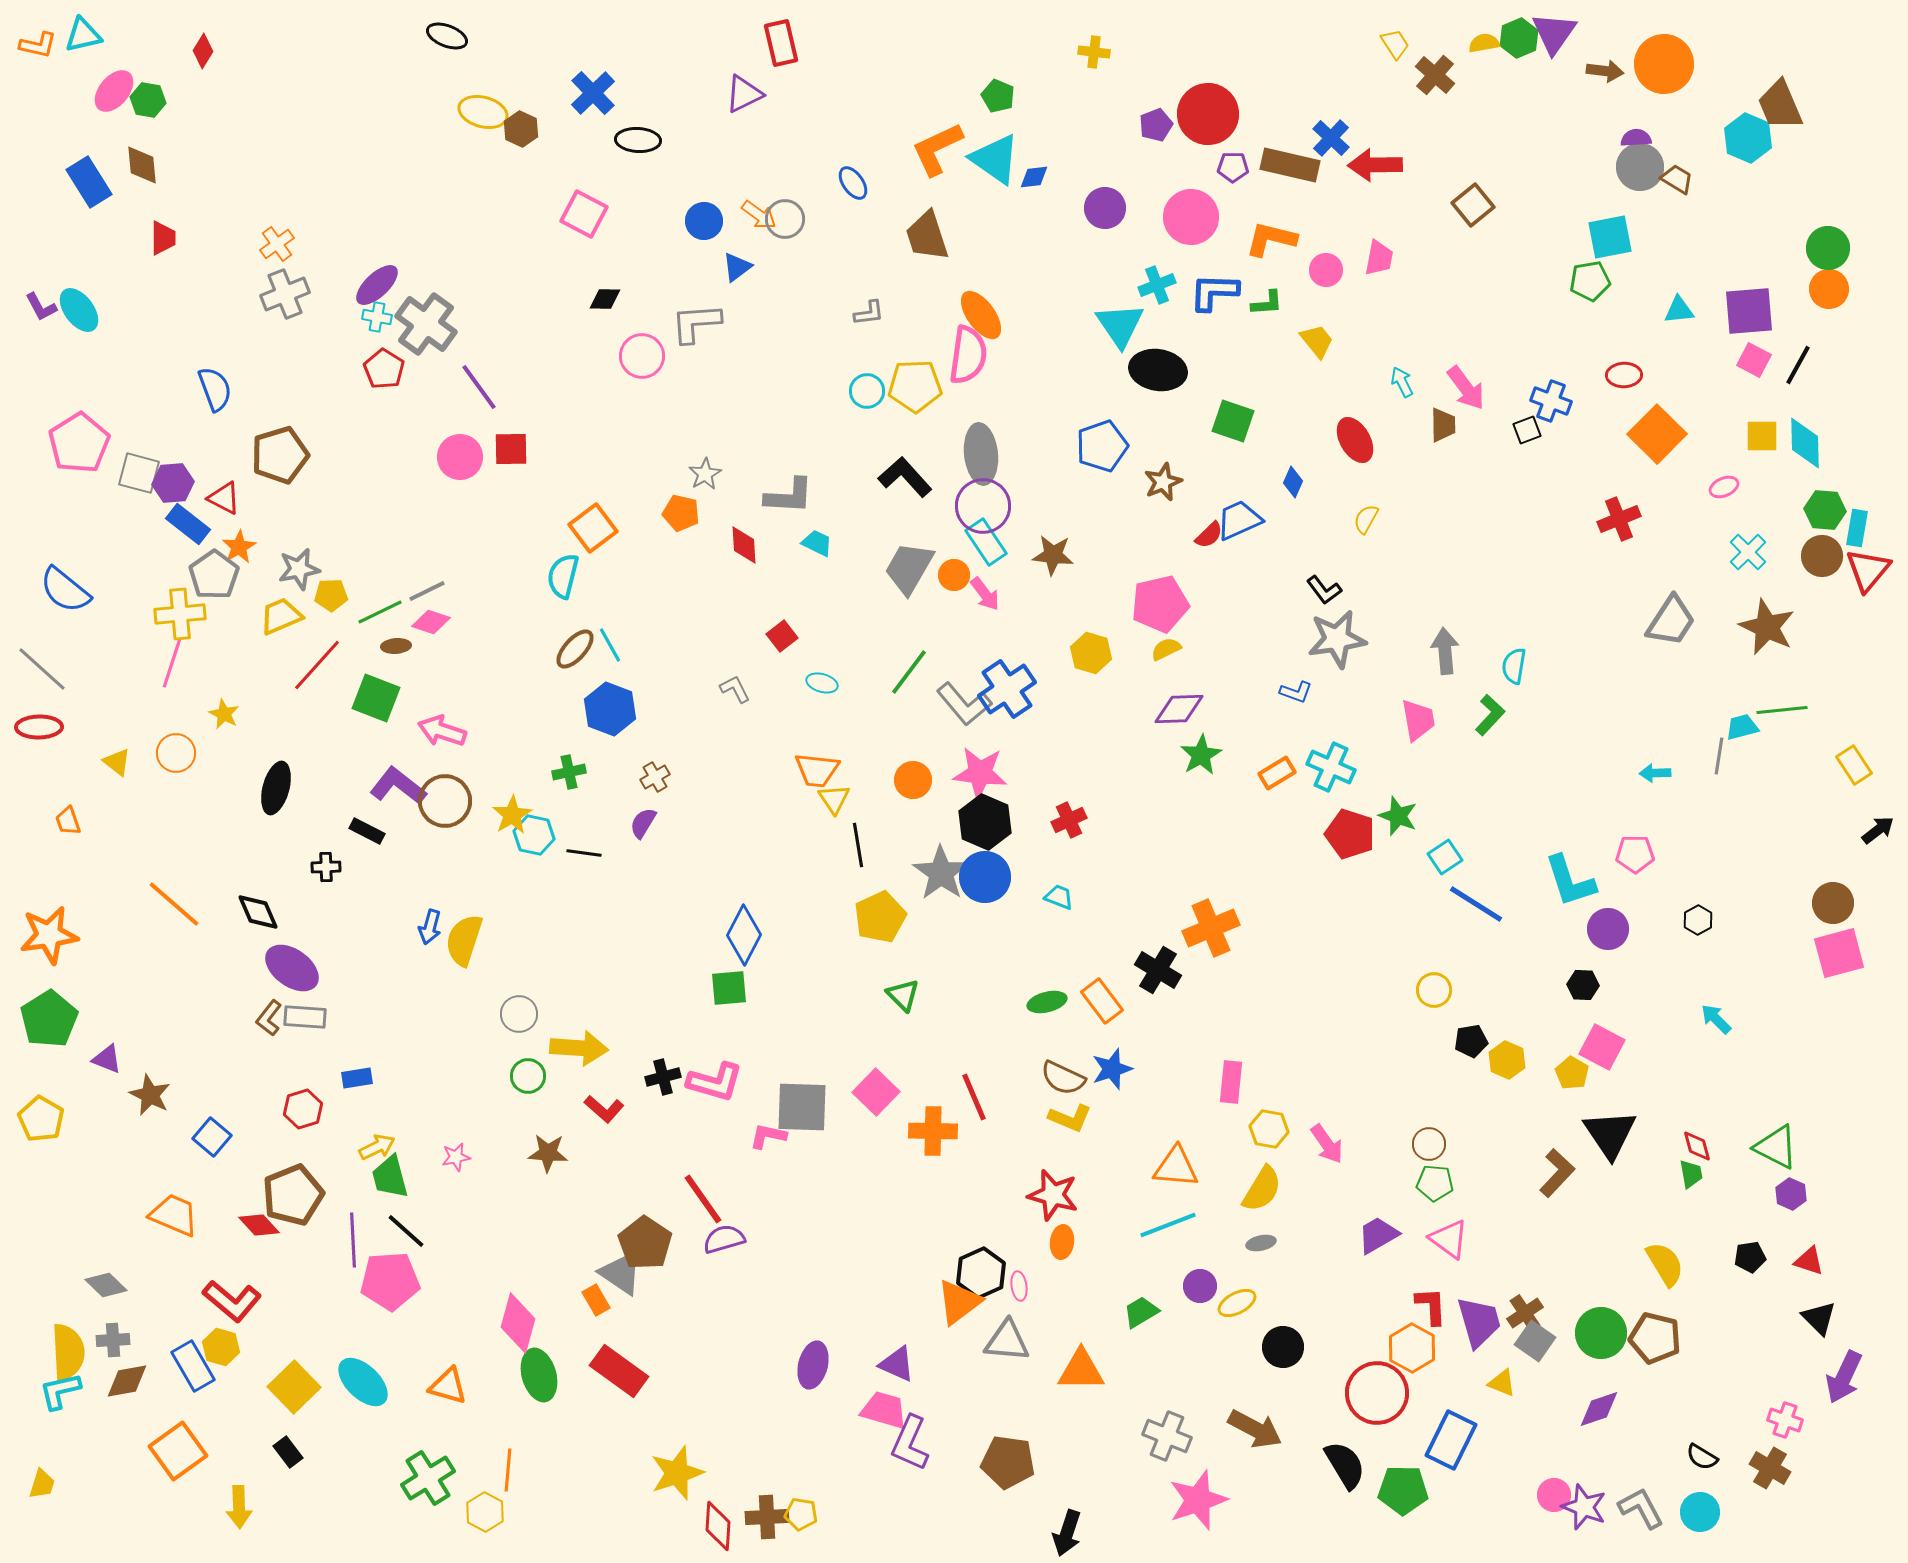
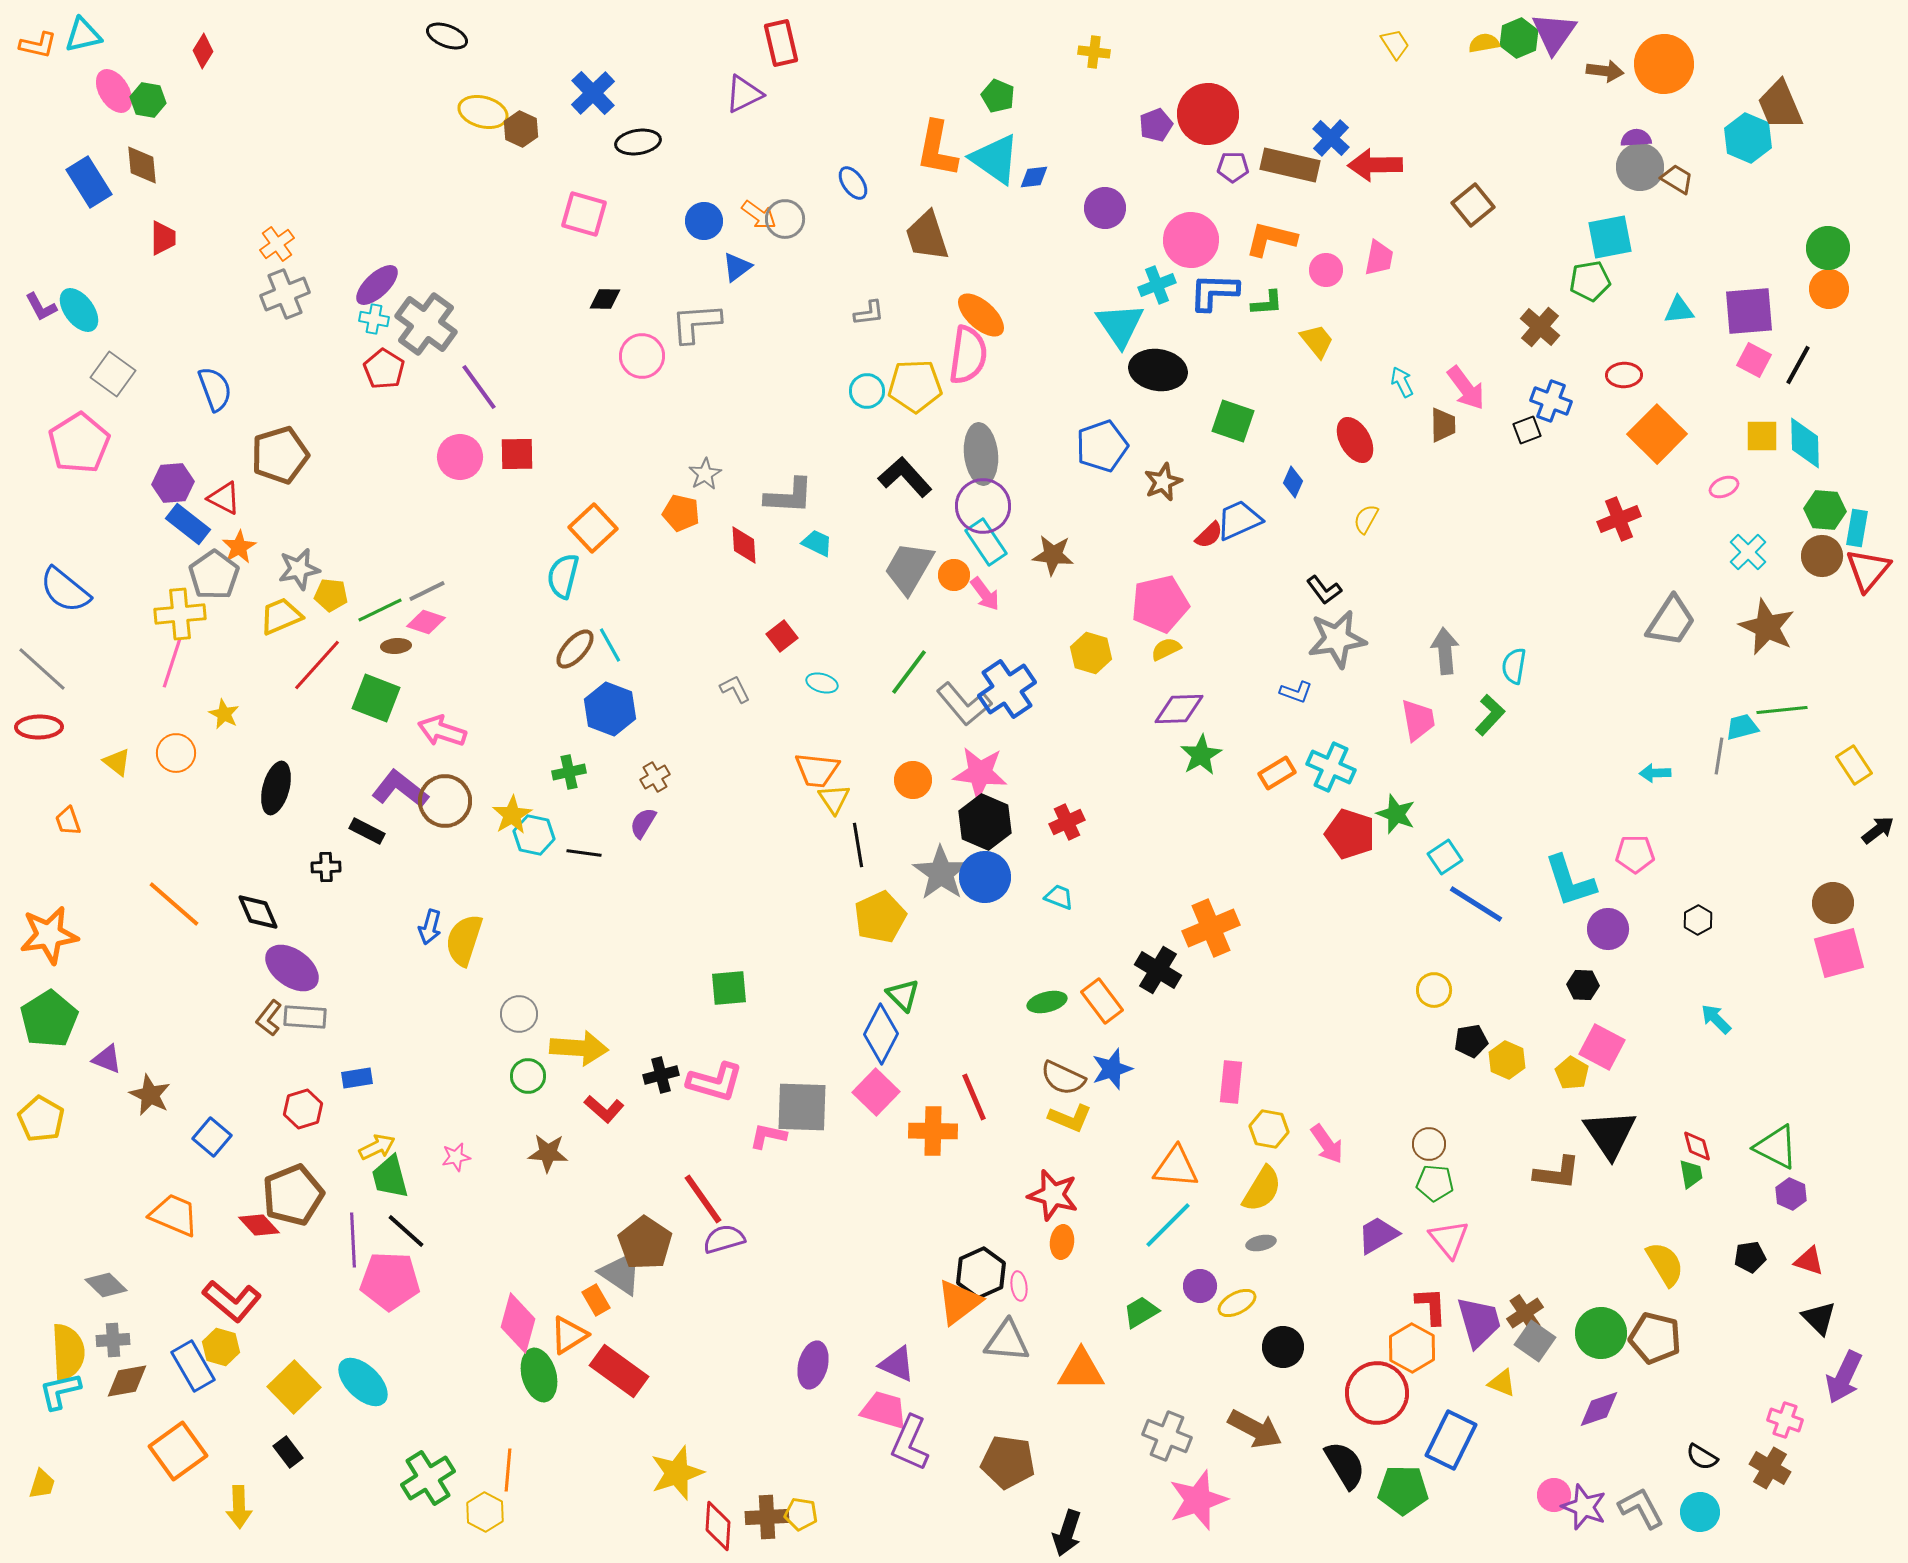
brown cross at (1435, 75): moved 105 px right, 252 px down
pink ellipse at (114, 91): rotated 72 degrees counterclockwise
black ellipse at (638, 140): moved 2 px down; rotated 12 degrees counterclockwise
orange L-shape at (937, 149): rotated 54 degrees counterclockwise
pink square at (584, 214): rotated 12 degrees counterclockwise
pink circle at (1191, 217): moved 23 px down
orange ellipse at (981, 315): rotated 12 degrees counterclockwise
cyan cross at (377, 317): moved 3 px left, 2 px down
red square at (511, 449): moved 6 px right, 5 px down
gray square at (139, 473): moved 26 px left, 99 px up; rotated 21 degrees clockwise
orange square at (593, 528): rotated 6 degrees counterclockwise
yellow pentagon at (331, 595): rotated 8 degrees clockwise
green line at (380, 612): moved 2 px up
pink diamond at (431, 622): moved 5 px left
purple L-shape at (398, 786): moved 2 px right, 3 px down
green star at (1398, 816): moved 2 px left, 2 px up
red cross at (1069, 820): moved 2 px left, 2 px down
blue diamond at (744, 935): moved 137 px right, 99 px down
black cross at (663, 1077): moved 2 px left, 2 px up
brown L-shape at (1557, 1173): rotated 54 degrees clockwise
cyan line at (1168, 1225): rotated 24 degrees counterclockwise
pink triangle at (1449, 1239): rotated 15 degrees clockwise
pink pentagon at (390, 1281): rotated 6 degrees clockwise
orange triangle at (448, 1386): moved 121 px right, 51 px up; rotated 48 degrees counterclockwise
